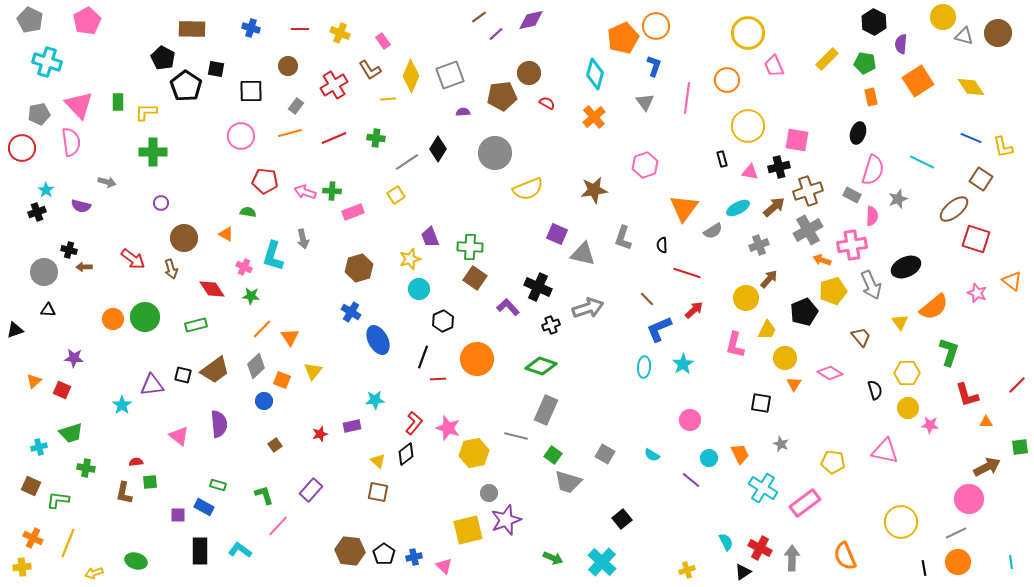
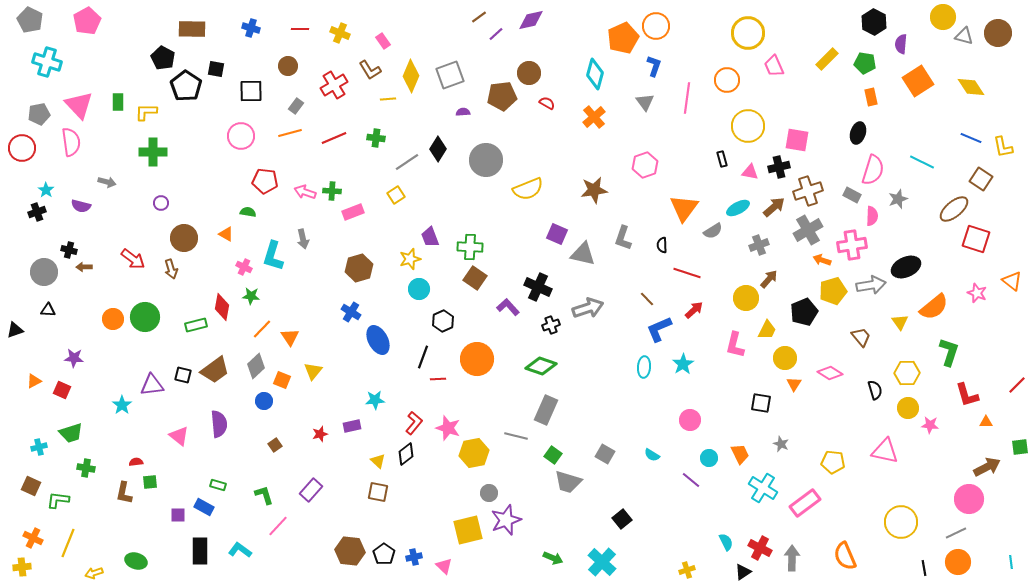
gray circle at (495, 153): moved 9 px left, 7 px down
gray arrow at (871, 285): rotated 76 degrees counterclockwise
red diamond at (212, 289): moved 10 px right, 18 px down; rotated 44 degrees clockwise
orange triangle at (34, 381): rotated 14 degrees clockwise
